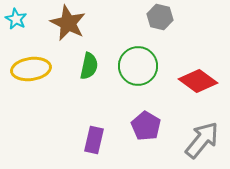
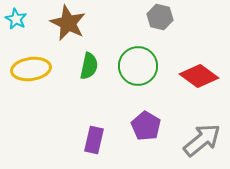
red diamond: moved 1 px right, 5 px up
gray arrow: rotated 12 degrees clockwise
